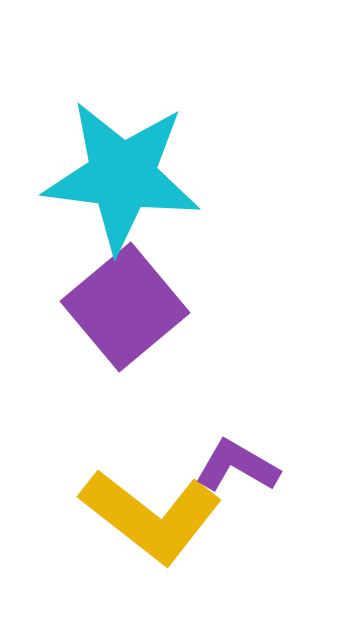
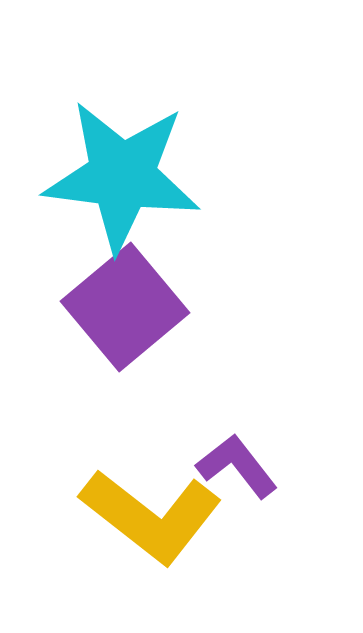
purple L-shape: rotated 22 degrees clockwise
